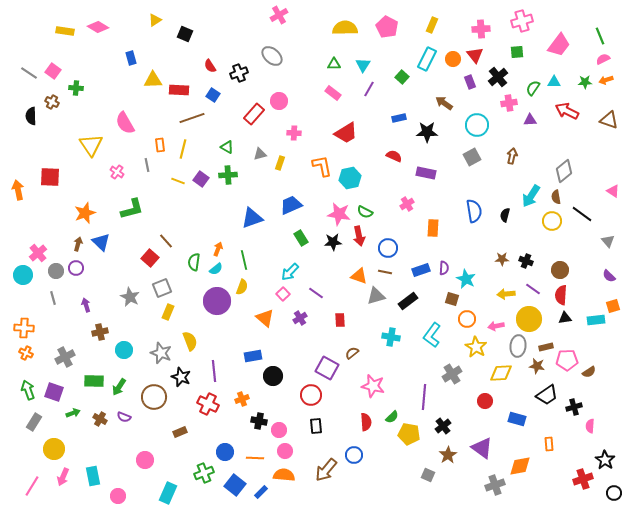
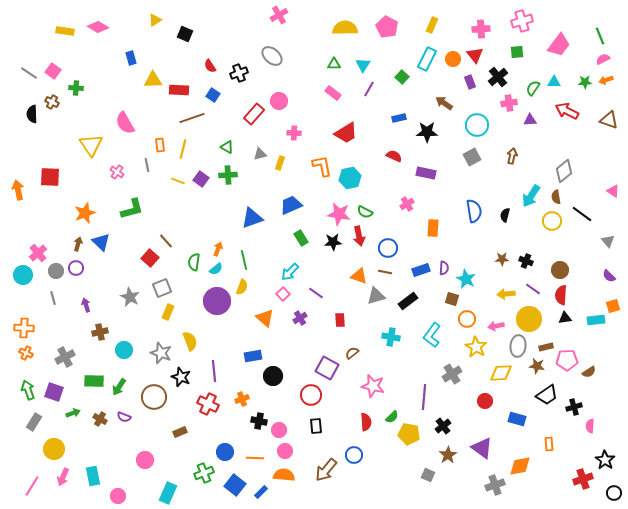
black semicircle at (31, 116): moved 1 px right, 2 px up
